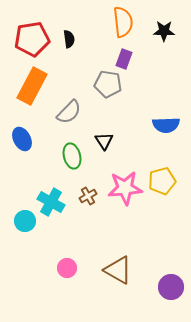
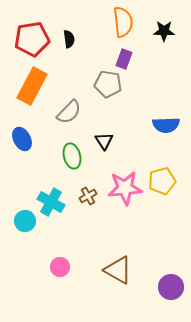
pink circle: moved 7 px left, 1 px up
